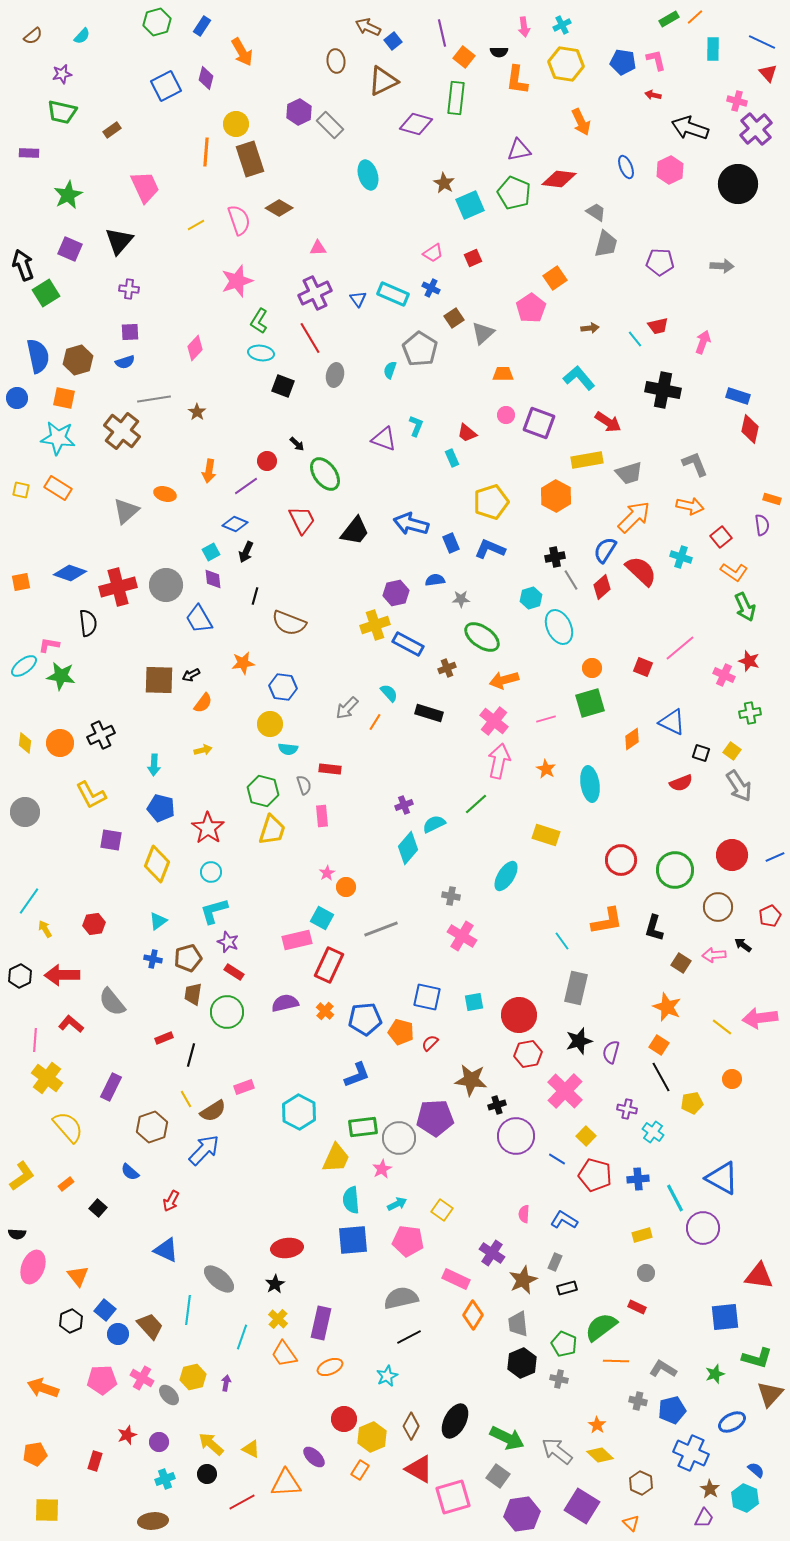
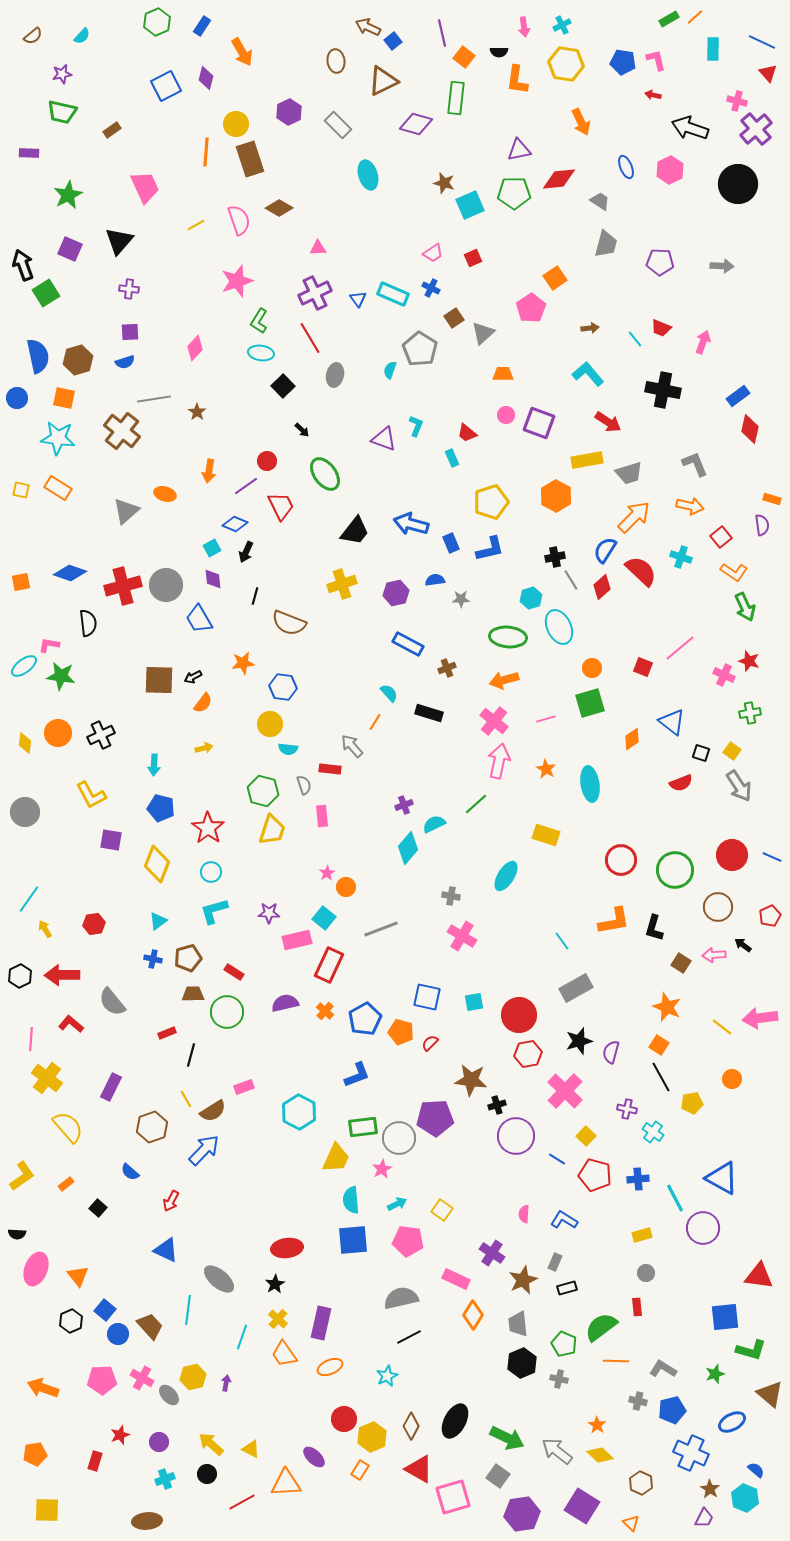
green hexagon at (157, 22): rotated 8 degrees counterclockwise
purple hexagon at (299, 112): moved 10 px left
gray rectangle at (330, 125): moved 8 px right
red diamond at (559, 179): rotated 12 degrees counterclockwise
brown star at (444, 183): rotated 15 degrees counterclockwise
green pentagon at (514, 193): rotated 24 degrees counterclockwise
gray trapezoid at (596, 212): moved 4 px right, 11 px up
red trapezoid at (658, 326): moved 3 px right, 2 px down; rotated 35 degrees clockwise
cyan L-shape at (579, 378): moved 9 px right, 4 px up
black square at (283, 386): rotated 25 degrees clockwise
blue rectangle at (738, 396): rotated 55 degrees counterclockwise
black arrow at (297, 444): moved 5 px right, 14 px up
red trapezoid at (302, 520): moved 21 px left, 14 px up
blue L-shape at (490, 549): rotated 144 degrees clockwise
cyan square at (211, 552): moved 1 px right, 4 px up
red cross at (118, 587): moved 5 px right, 1 px up
yellow cross at (375, 625): moved 33 px left, 41 px up
green ellipse at (482, 637): moved 26 px right; rotated 30 degrees counterclockwise
black arrow at (191, 675): moved 2 px right, 2 px down
gray arrow at (347, 708): moved 5 px right, 38 px down; rotated 95 degrees clockwise
blue triangle at (672, 722): rotated 12 degrees clockwise
orange circle at (60, 743): moved 2 px left, 10 px up
yellow arrow at (203, 750): moved 1 px right, 2 px up
blue line at (775, 857): moved 3 px left; rotated 48 degrees clockwise
cyan line at (29, 901): moved 2 px up
cyan square at (322, 918): moved 2 px right; rotated 10 degrees clockwise
orange L-shape at (607, 921): moved 7 px right
purple star at (228, 942): moved 41 px right, 29 px up; rotated 20 degrees counterclockwise
gray rectangle at (576, 988): rotated 48 degrees clockwise
brown trapezoid at (193, 994): rotated 80 degrees clockwise
blue pentagon at (365, 1019): rotated 24 degrees counterclockwise
red rectangle at (164, 1038): moved 3 px right, 5 px up
pink line at (35, 1040): moved 4 px left, 1 px up
pink ellipse at (33, 1267): moved 3 px right, 2 px down
red rectangle at (637, 1307): rotated 60 degrees clockwise
green L-shape at (757, 1358): moved 6 px left, 8 px up
brown triangle at (770, 1394): rotated 32 degrees counterclockwise
red star at (127, 1435): moved 7 px left
brown ellipse at (153, 1521): moved 6 px left
